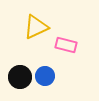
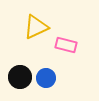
blue circle: moved 1 px right, 2 px down
